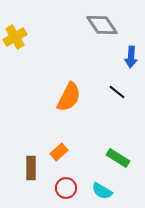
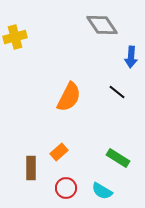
yellow cross: rotated 15 degrees clockwise
